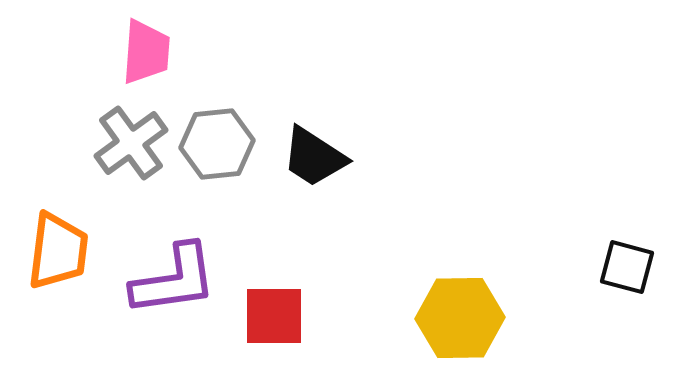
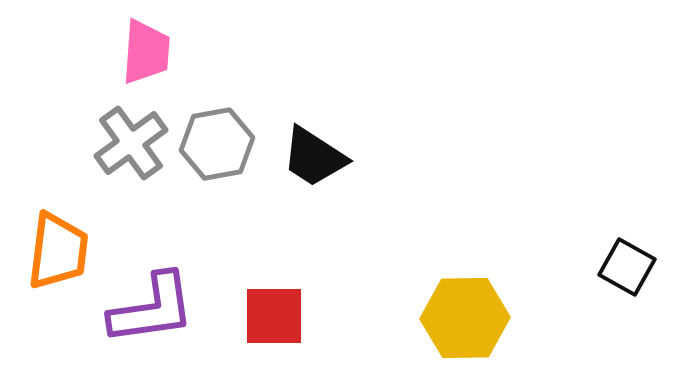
gray hexagon: rotated 4 degrees counterclockwise
black square: rotated 14 degrees clockwise
purple L-shape: moved 22 px left, 29 px down
yellow hexagon: moved 5 px right
